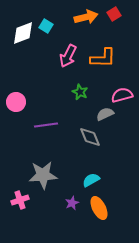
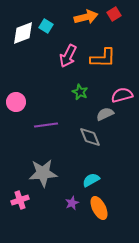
gray star: moved 2 px up
